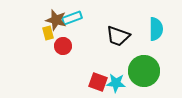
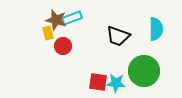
red square: rotated 12 degrees counterclockwise
